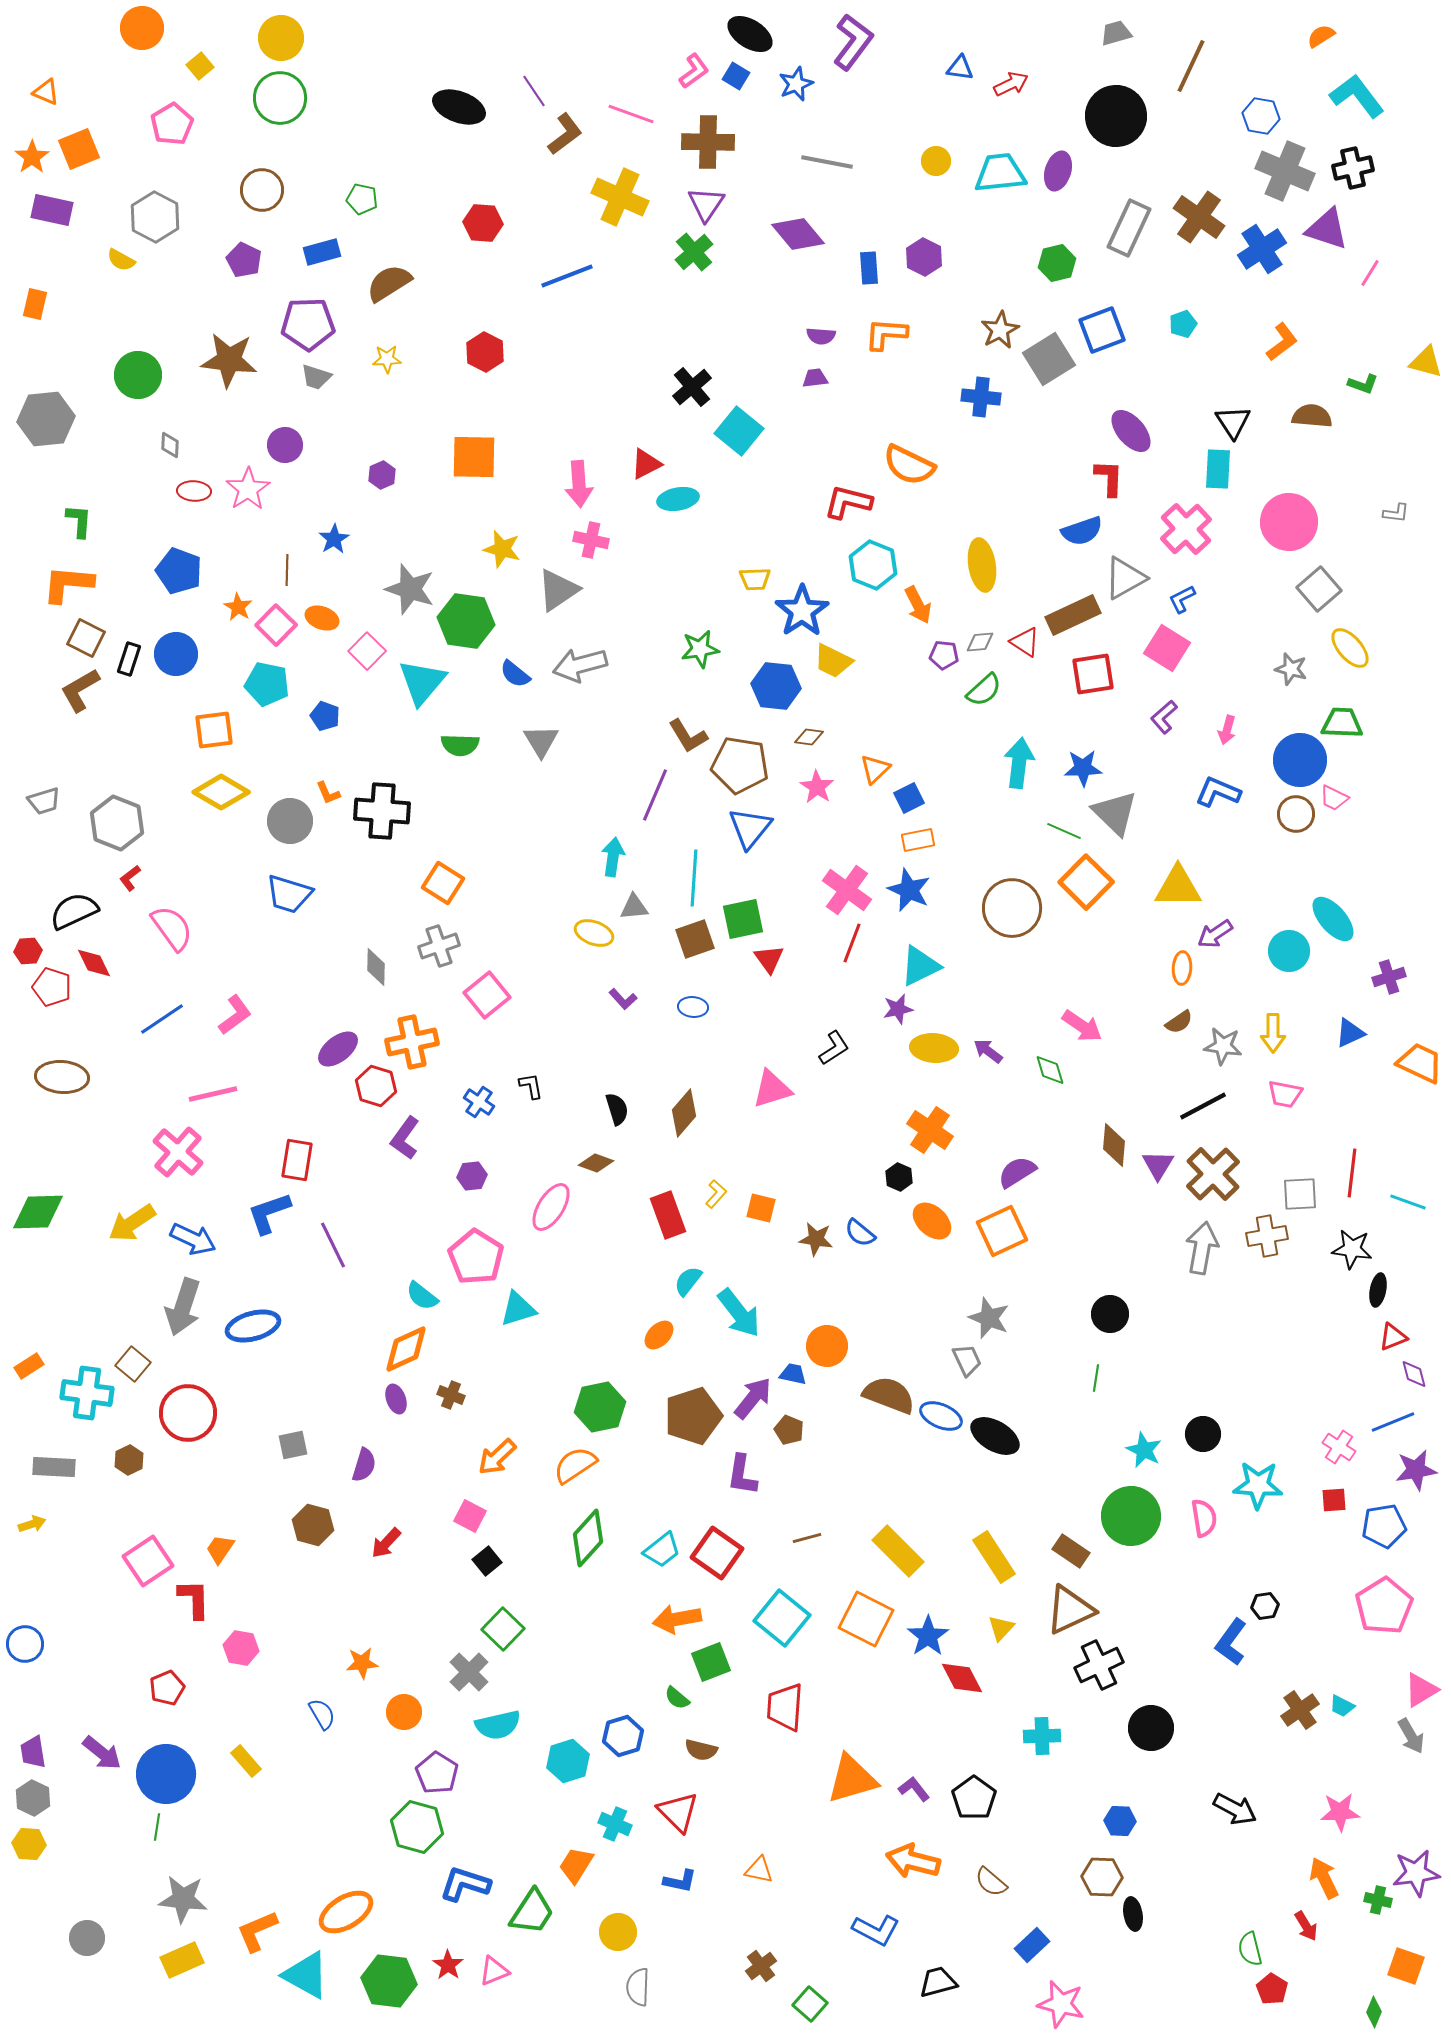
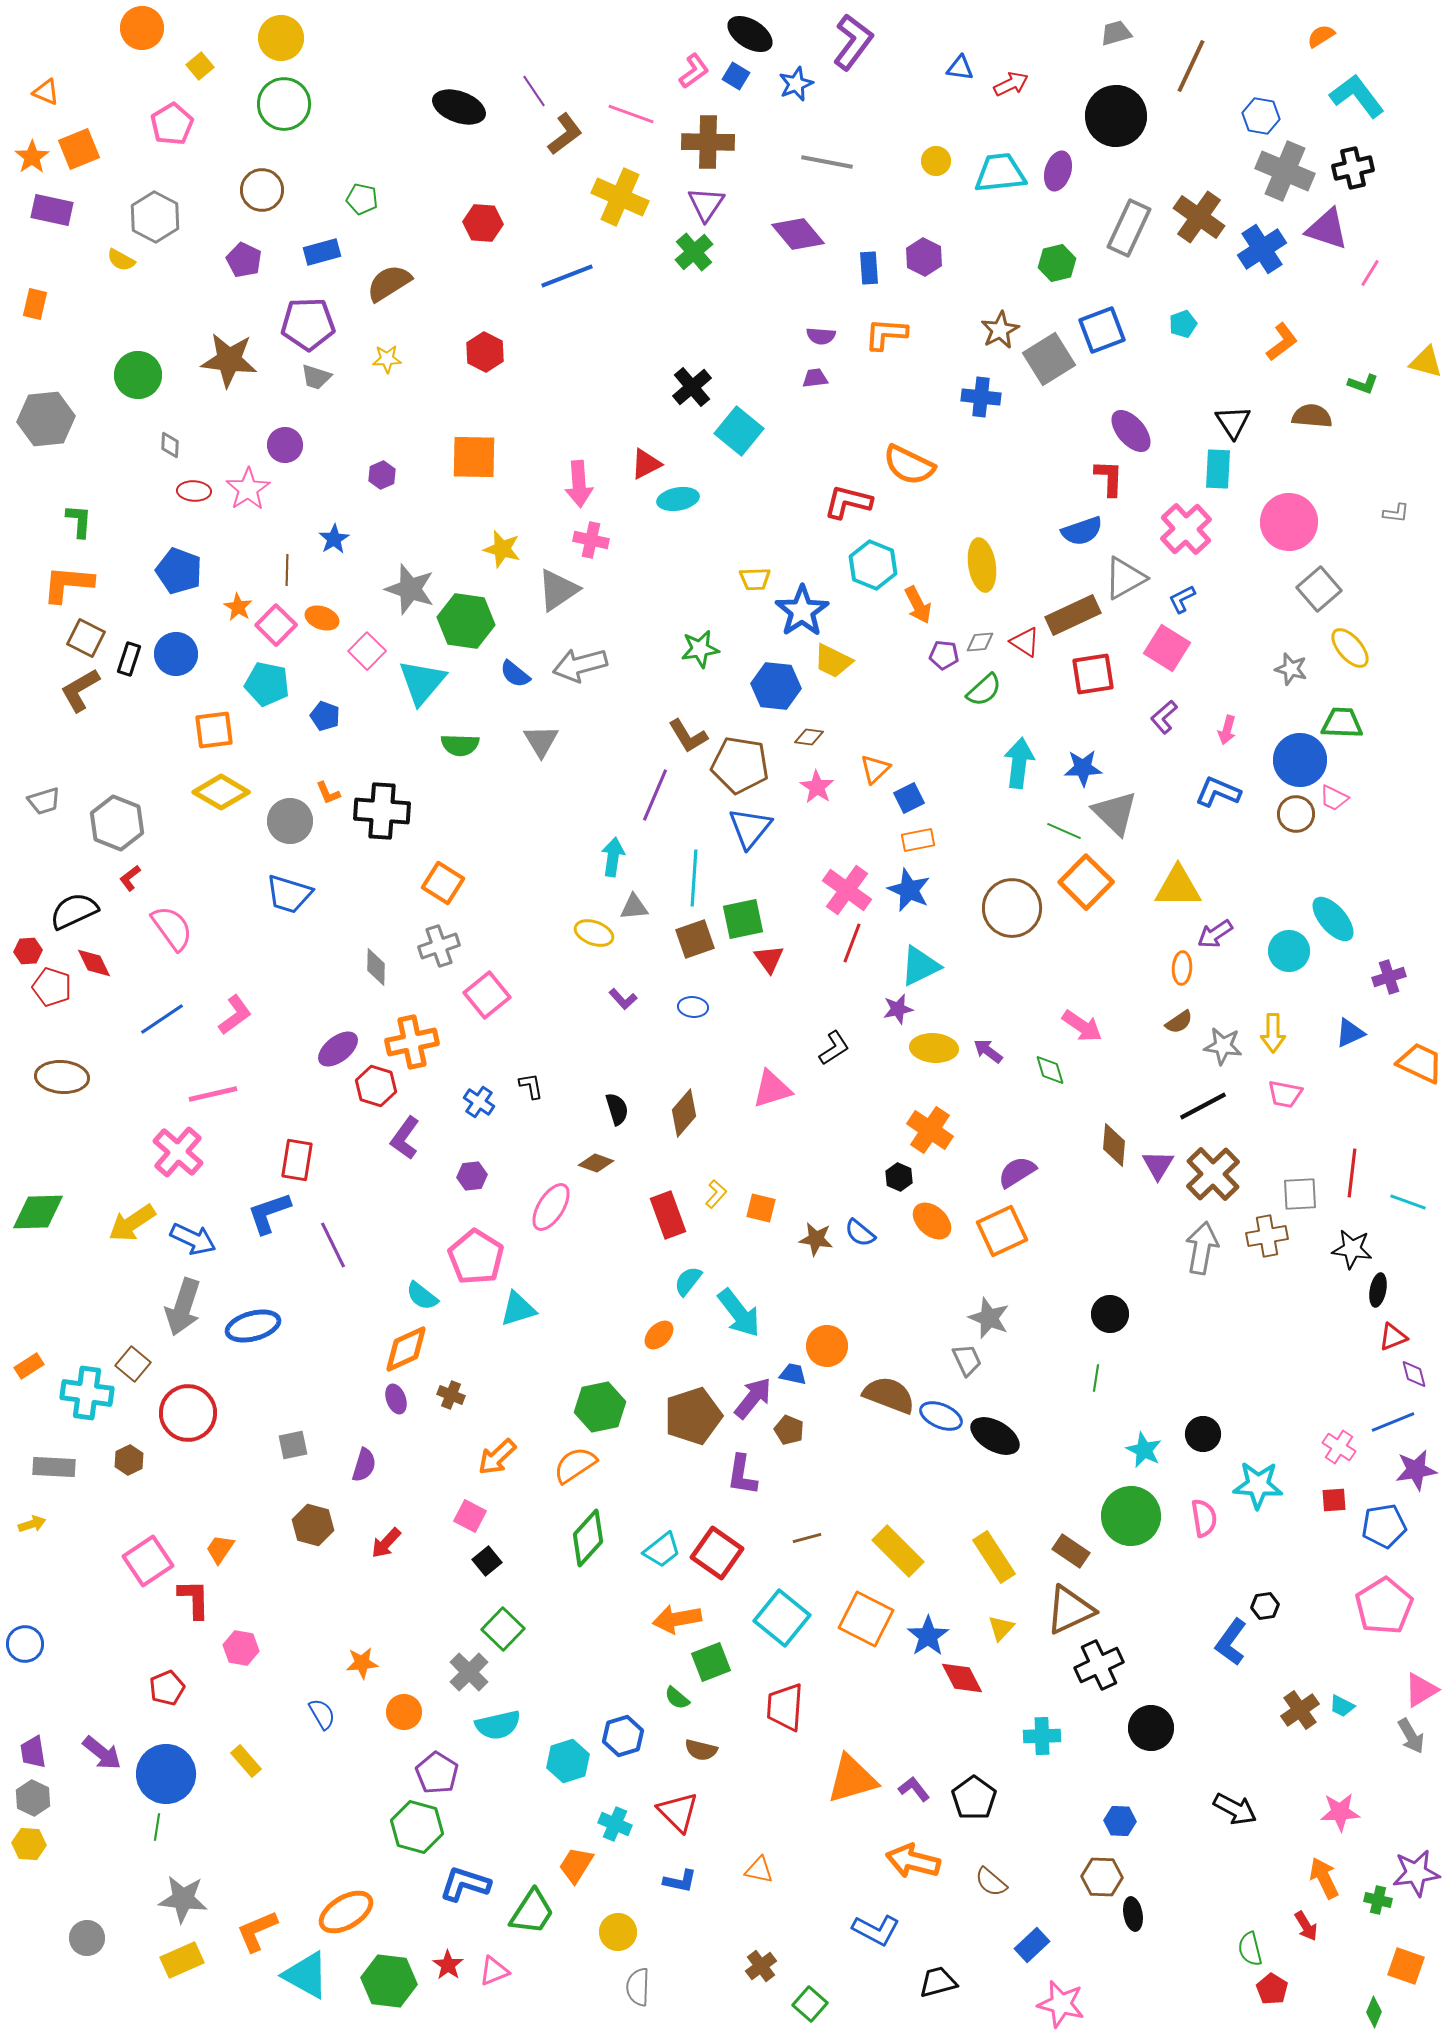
green circle at (280, 98): moved 4 px right, 6 px down
